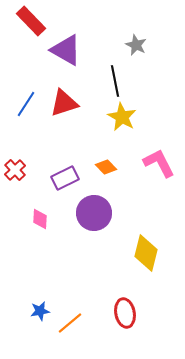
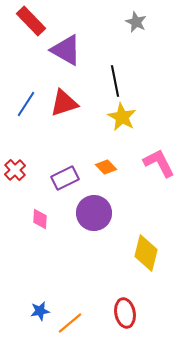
gray star: moved 23 px up
